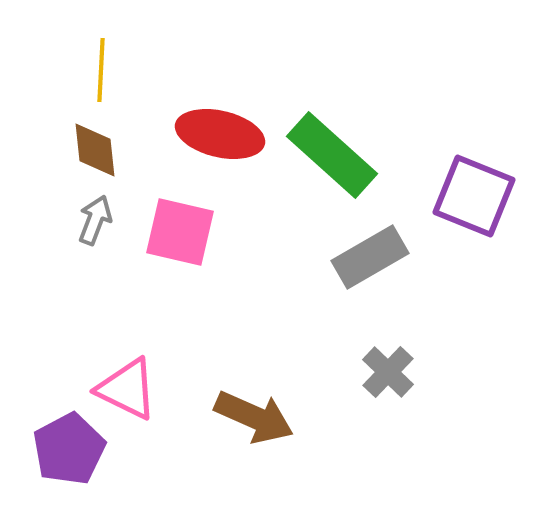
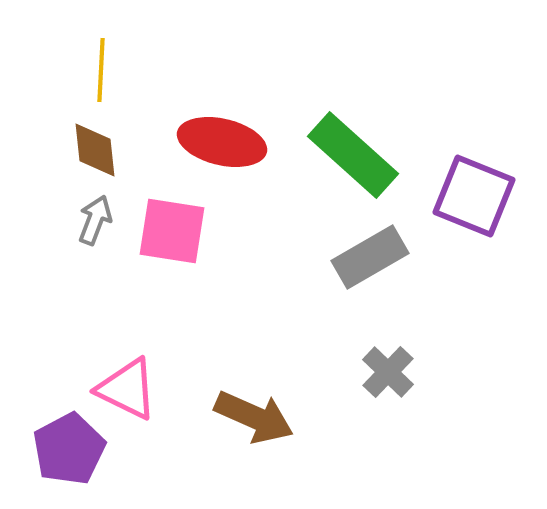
red ellipse: moved 2 px right, 8 px down
green rectangle: moved 21 px right
pink square: moved 8 px left, 1 px up; rotated 4 degrees counterclockwise
